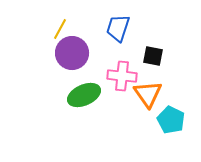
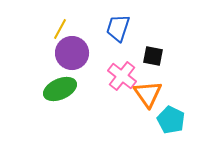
pink cross: rotated 32 degrees clockwise
green ellipse: moved 24 px left, 6 px up
